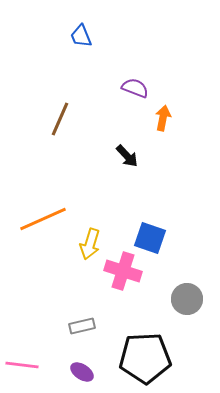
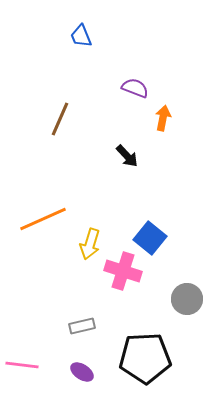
blue square: rotated 20 degrees clockwise
